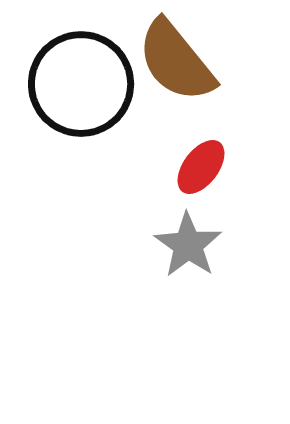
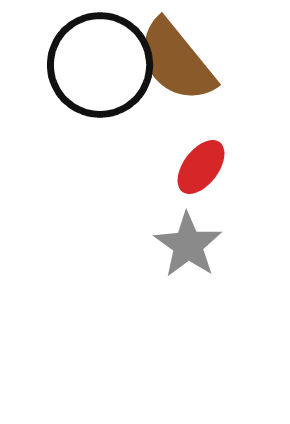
black circle: moved 19 px right, 19 px up
